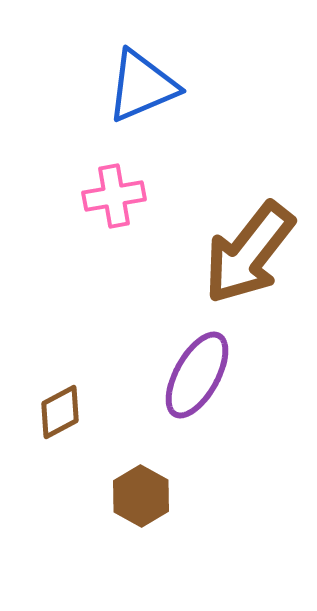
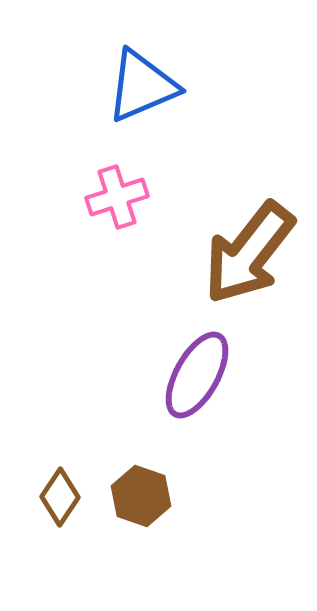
pink cross: moved 3 px right, 1 px down; rotated 8 degrees counterclockwise
brown diamond: moved 85 px down; rotated 28 degrees counterclockwise
brown hexagon: rotated 10 degrees counterclockwise
